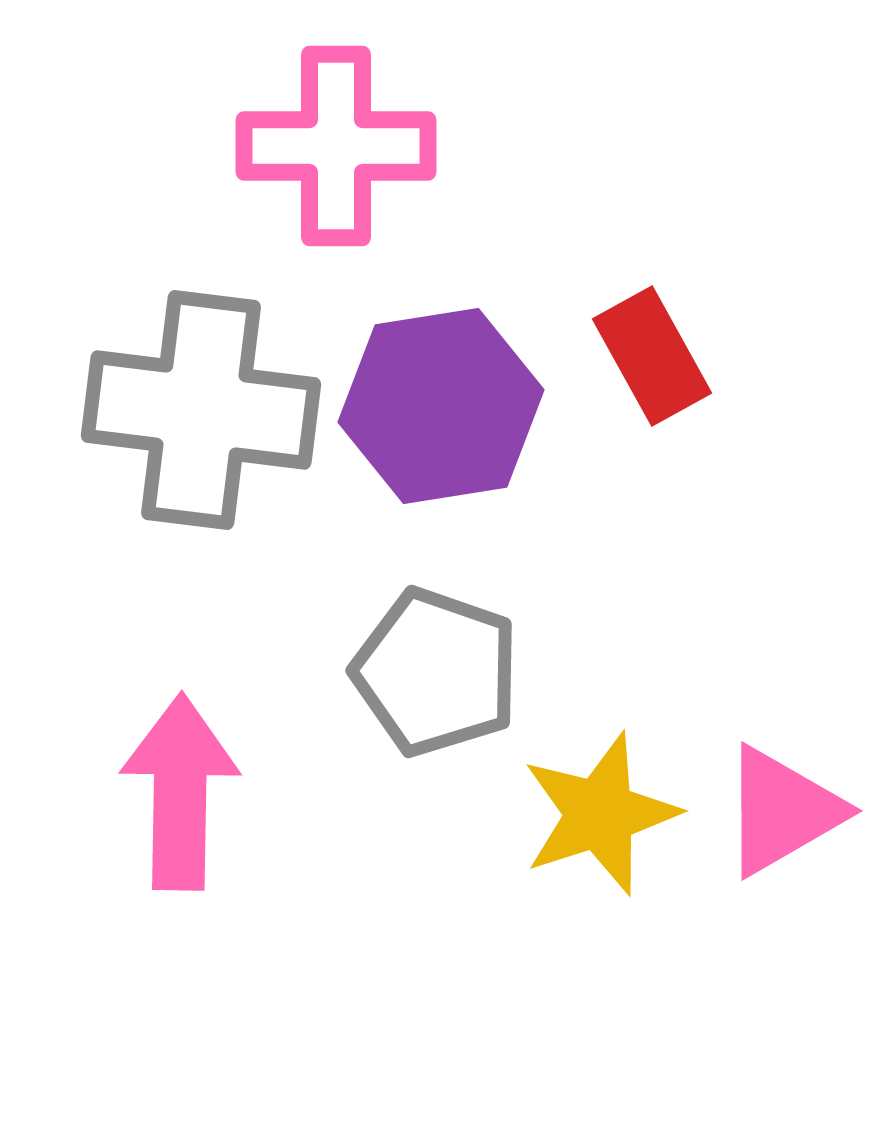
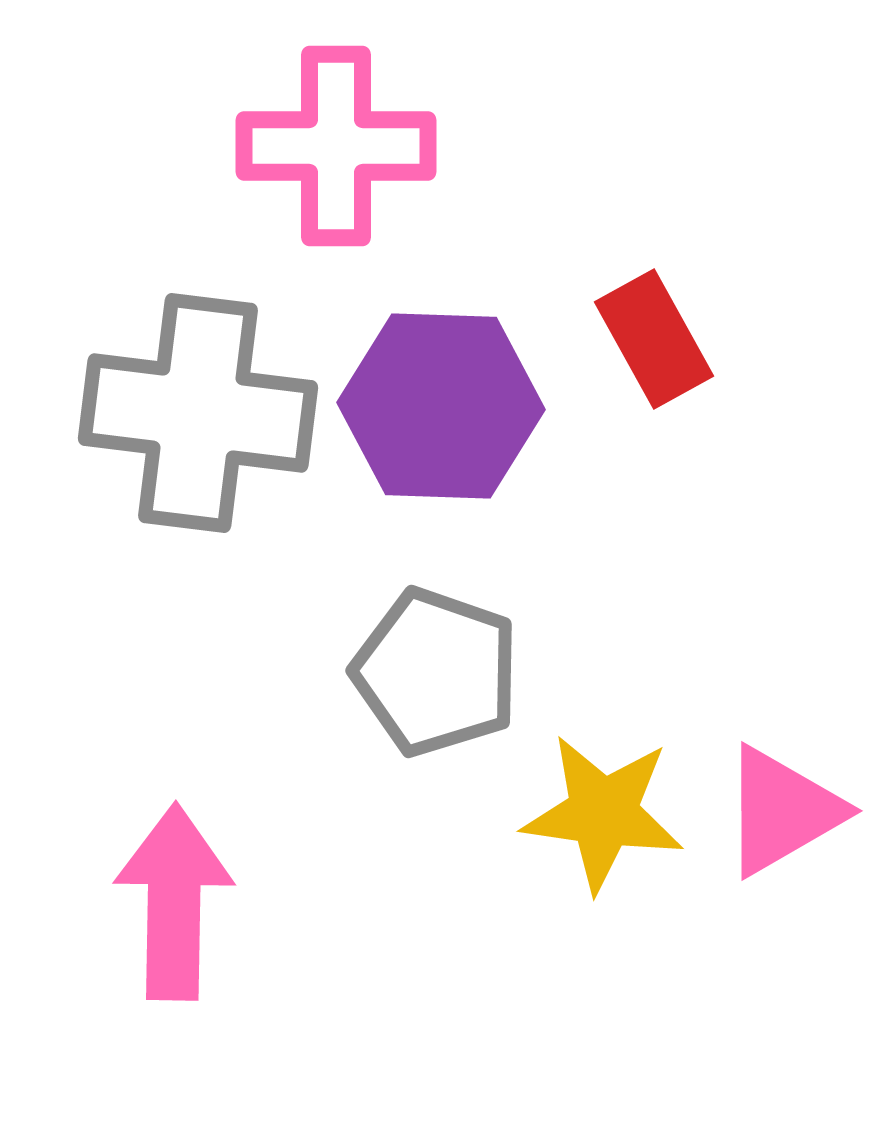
red rectangle: moved 2 px right, 17 px up
purple hexagon: rotated 11 degrees clockwise
gray cross: moved 3 px left, 3 px down
pink arrow: moved 6 px left, 110 px down
yellow star: moved 3 px right, 1 px up; rotated 26 degrees clockwise
